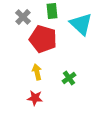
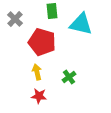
gray cross: moved 8 px left, 2 px down
cyan triangle: rotated 30 degrees counterclockwise
red pentagon: moved 1 px left, 3 px down
green cross: moved 1 px up
red star: moved 4 px right, 2 px up
